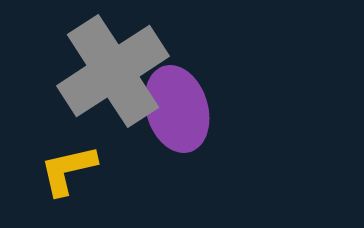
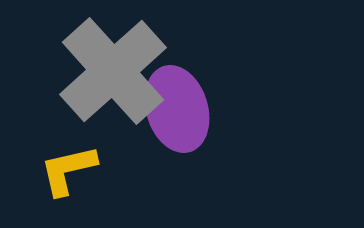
gray cross: rotated 9 degrees counterclockwise
